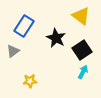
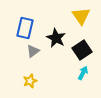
yellow triangle: rotated 18 degrees clockwise
blue rectangle: moved 1 px right, 2 px down; rotated 20 degrees counterclockwise
gray triangle: moved 20 px right
cyan arrow: moved 1 px down
yellow star: rotated 16 degrees counterclockwise
